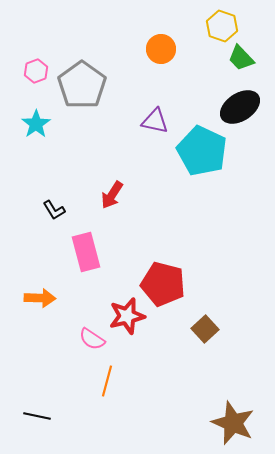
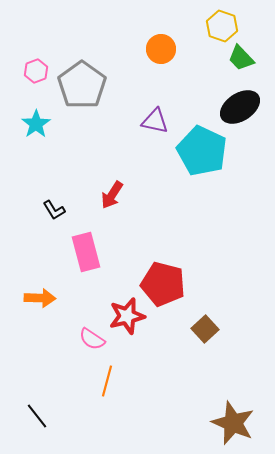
black line: rotated 40 degrees clockwise
